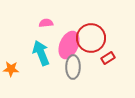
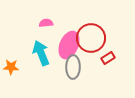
orange star: moved 2 px up
